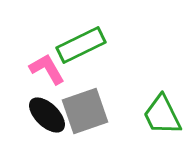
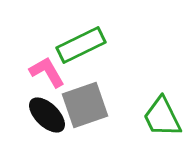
pink L-shape: moved 3 px down
gray square: moved 6 px up
green trapezoid: moved 2 px down
